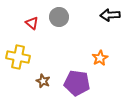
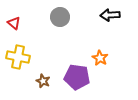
gray circle: moved 1 px right
red triangle: moved 18 px left
orange star: rotated 14 degrees counterclockwise
purple pentagon: moved 6 px up
